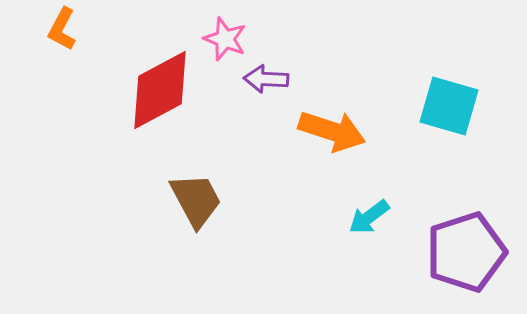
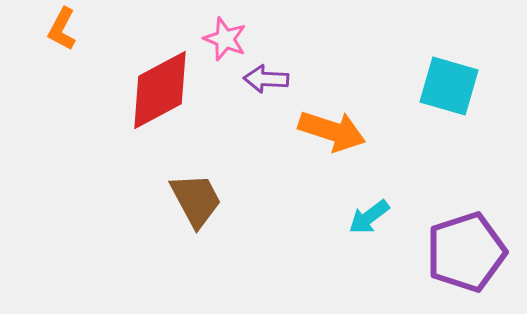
cyan square: moved 20 px up
